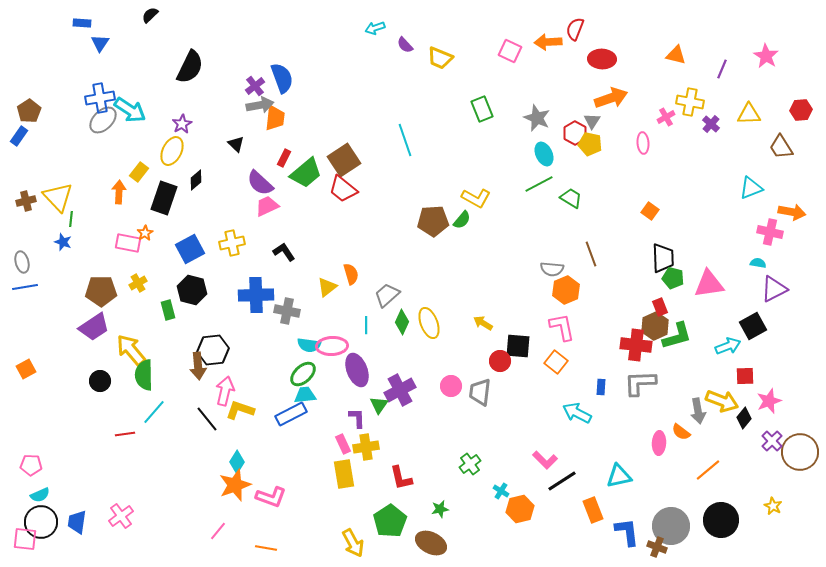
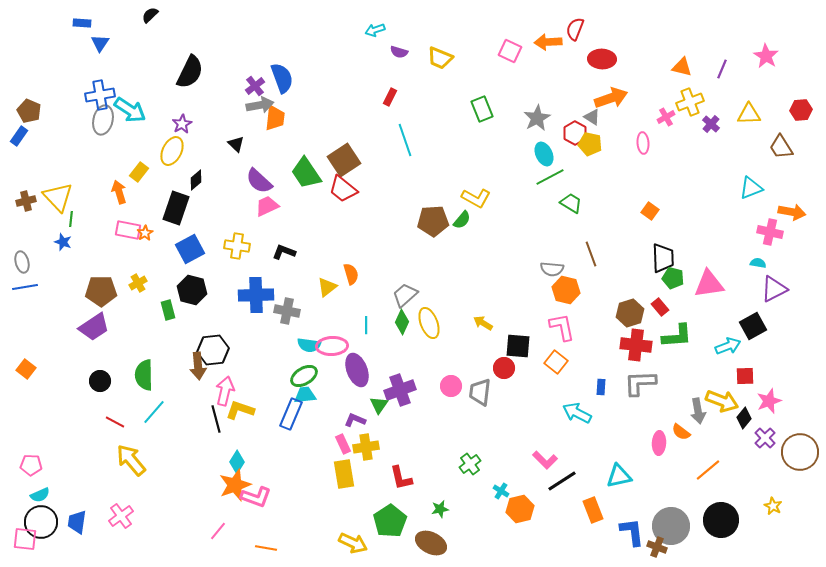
cyan arrow at (375, 28): moved 2 px down
purple semicircle at (405, 45): moved 6 px left, 7 px down; rotated 30 degrees counterclockwise
orange triangle at (676, 55): moved 6 px right, 12 px down
black semicircle at (190, 67): moved 5 px down
blue cross at (100, 98): moved 3 px up
yellow cross at (690, 102): rotated 32 degrees counterclockwise
brown pentagon at (29, 111): rotated 15 degrees counterclockwise
gray star at (537, 118): rotated 20 degrees clockwise
gray ellipse at (103, 120): rotated 32 degrees counterclockwise
gray triangle at (592, 121): moved 4 px up; rotated 30 degrees counterclockwise
red rectangle at (284, 158): moved 106 px right, 61 px up
green trapezoid at (306, 173): rotated 96 degrees clockwise
purple semicircle at (260, 183): moved 1 px left, 2 px up
green line at (539, 184): moved 11 px right, 7 px up
orange arrow at (119, 192): rotated 20 degrees counterclockwise
black rectangle at (164, 198): moved 12 px right, 10 px down
green trapezoid at (571, 198): moved 5 px down
pink rectangle at (128, 243): moved 13 px up
yellow cross at (232, 243): moved 5 px right, 3 px down; rotated 20 degrees clockwise
black L-shape at (284, 252): rotated 35 degrees counterclockwise
orange hexagon at (566, 290): rotated 24 degrees counterclockwise
gray trapezoid at (387, 295): moved 18 px right
red rectangle at (660, 307): rotated 18 degrees counterclockwise
brown hexagon at (655, 326): moved 25 px left, 13 px up; rotated 8 degrees clockwise
green L-shape at (677, 336): rotated 12 degrees clockwise
yellow arrow at (131, 350): moved 110 px down
red circle at (500, 361): moved 4 px right, 7 px down
orange square at (26, 369): rotated 24 degrees counterclockwise
green ellipse at (303, 374): moved 1 px right, 2 px down; rotated 12 degrees clockwise
purple cross at (400, 390): rotated 8 degrees clockwise
blue rectangle at (291, 414): rotated 40 degrees counterclockwise
purple L-shape at (357, 418): moved 2 px left, 2 px down; rotated 65 degrees counterclockwise
black line at (207, 419): moved 9 px right; rotated 24 degrees clockwise
red line at (125, 434): moved 10 px left, 12 px up; rotated 36 degrees clockwise
purple cross at (772, 441): moved 7 px left, 3 px up
pink L-shape at (271, 497): moved 15 px left
blue L-shape at (627, 532): moved 5 px right
yellow arrow at (353, 543): rotated 36 degrees counterclockwise
